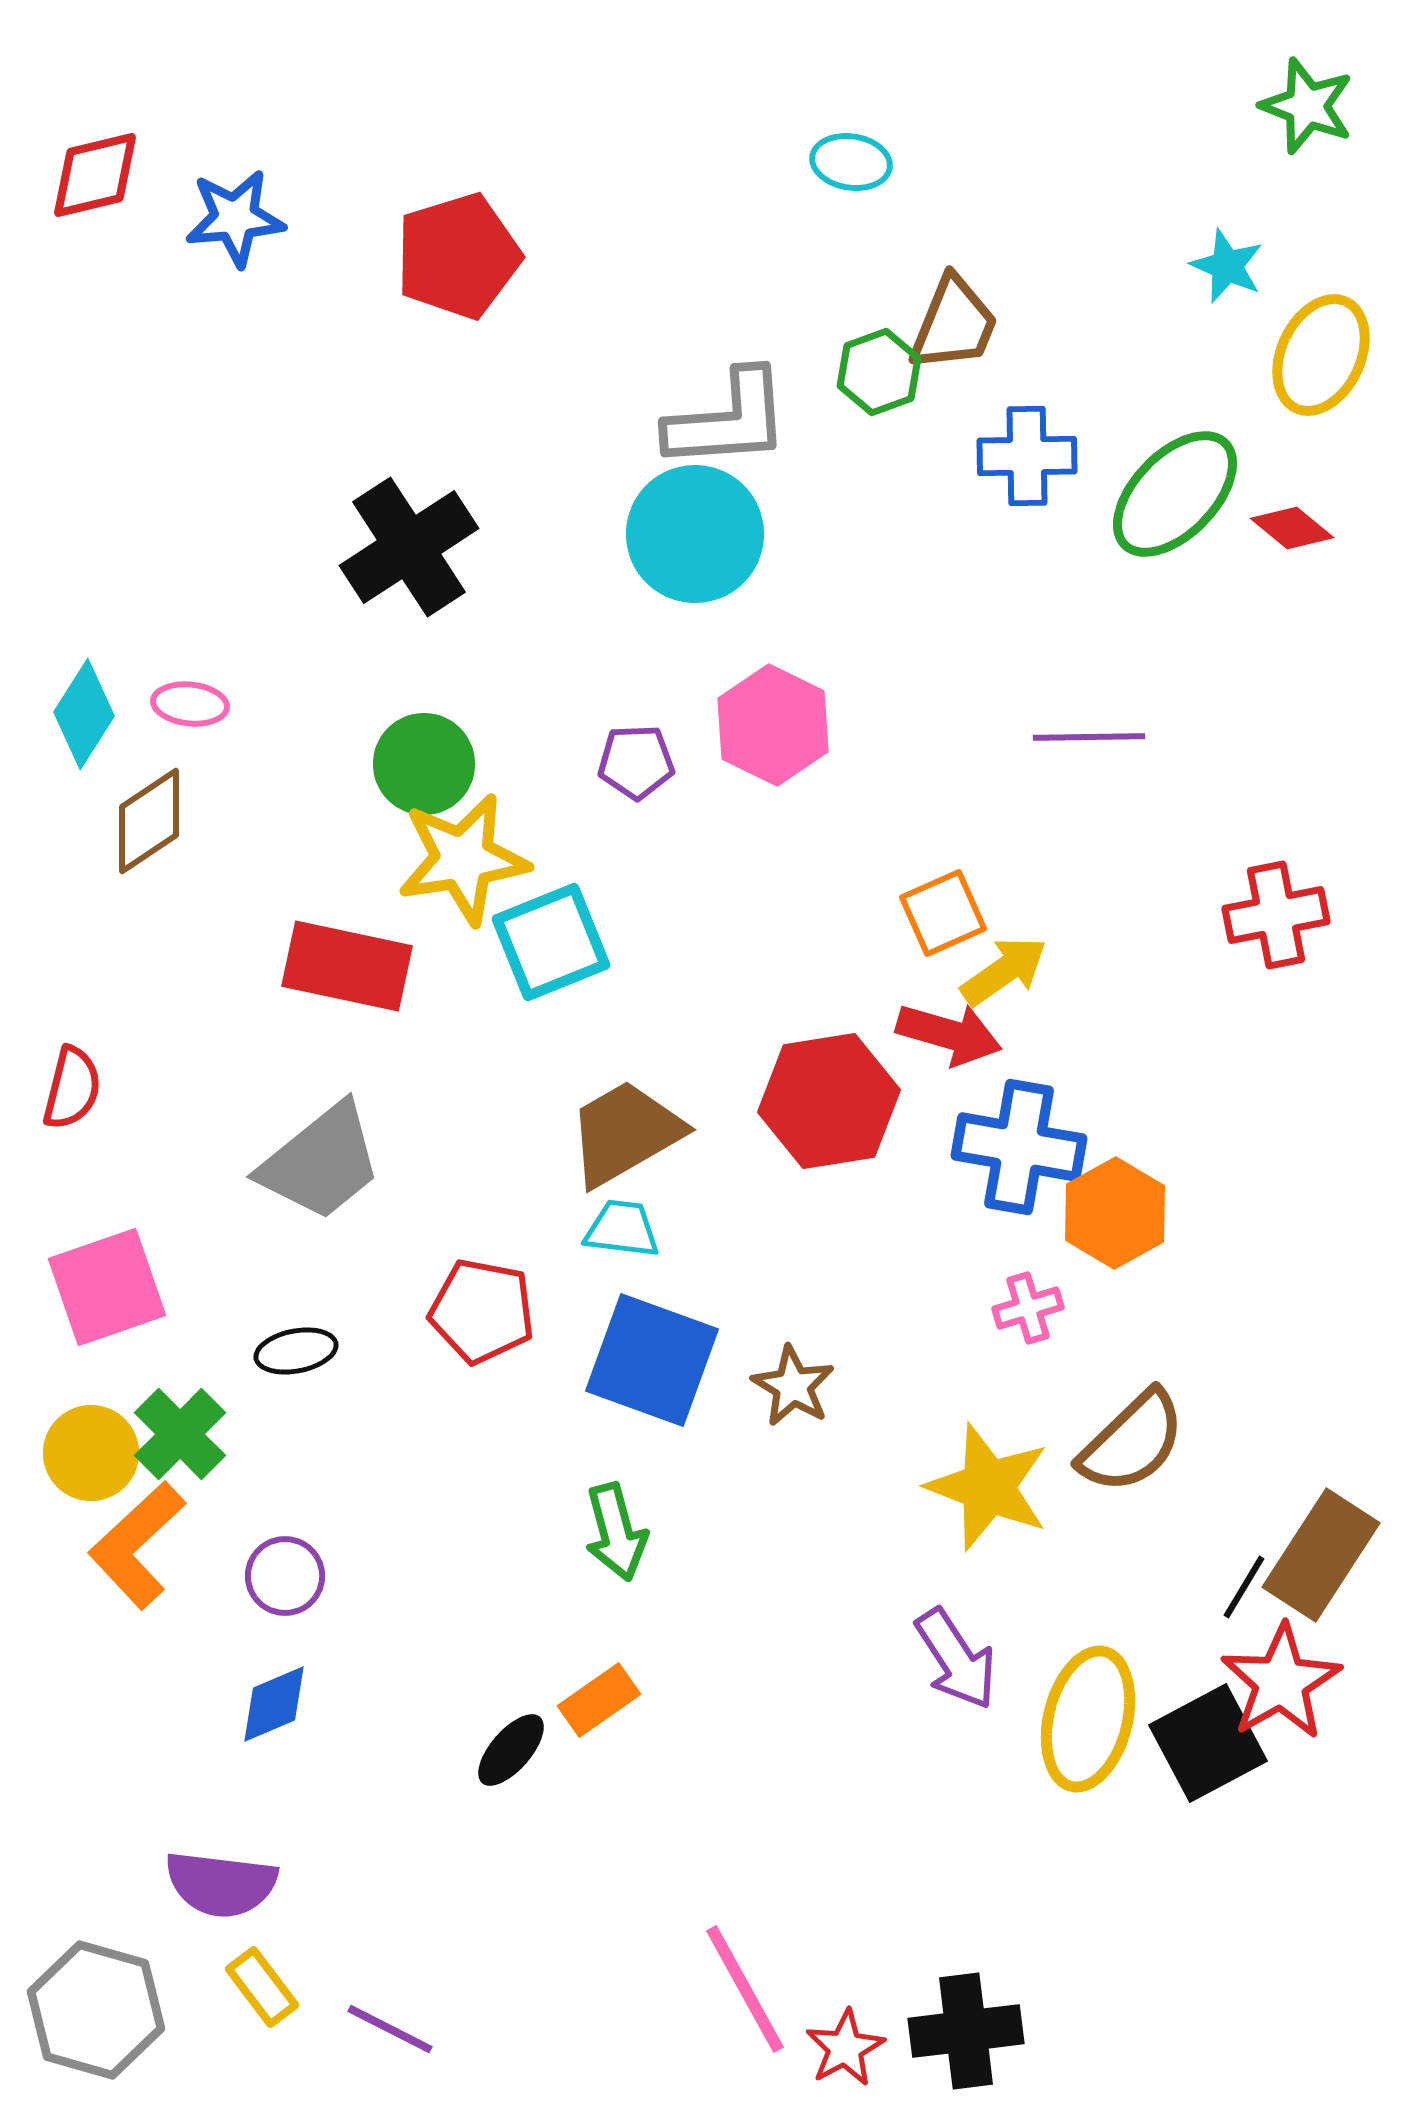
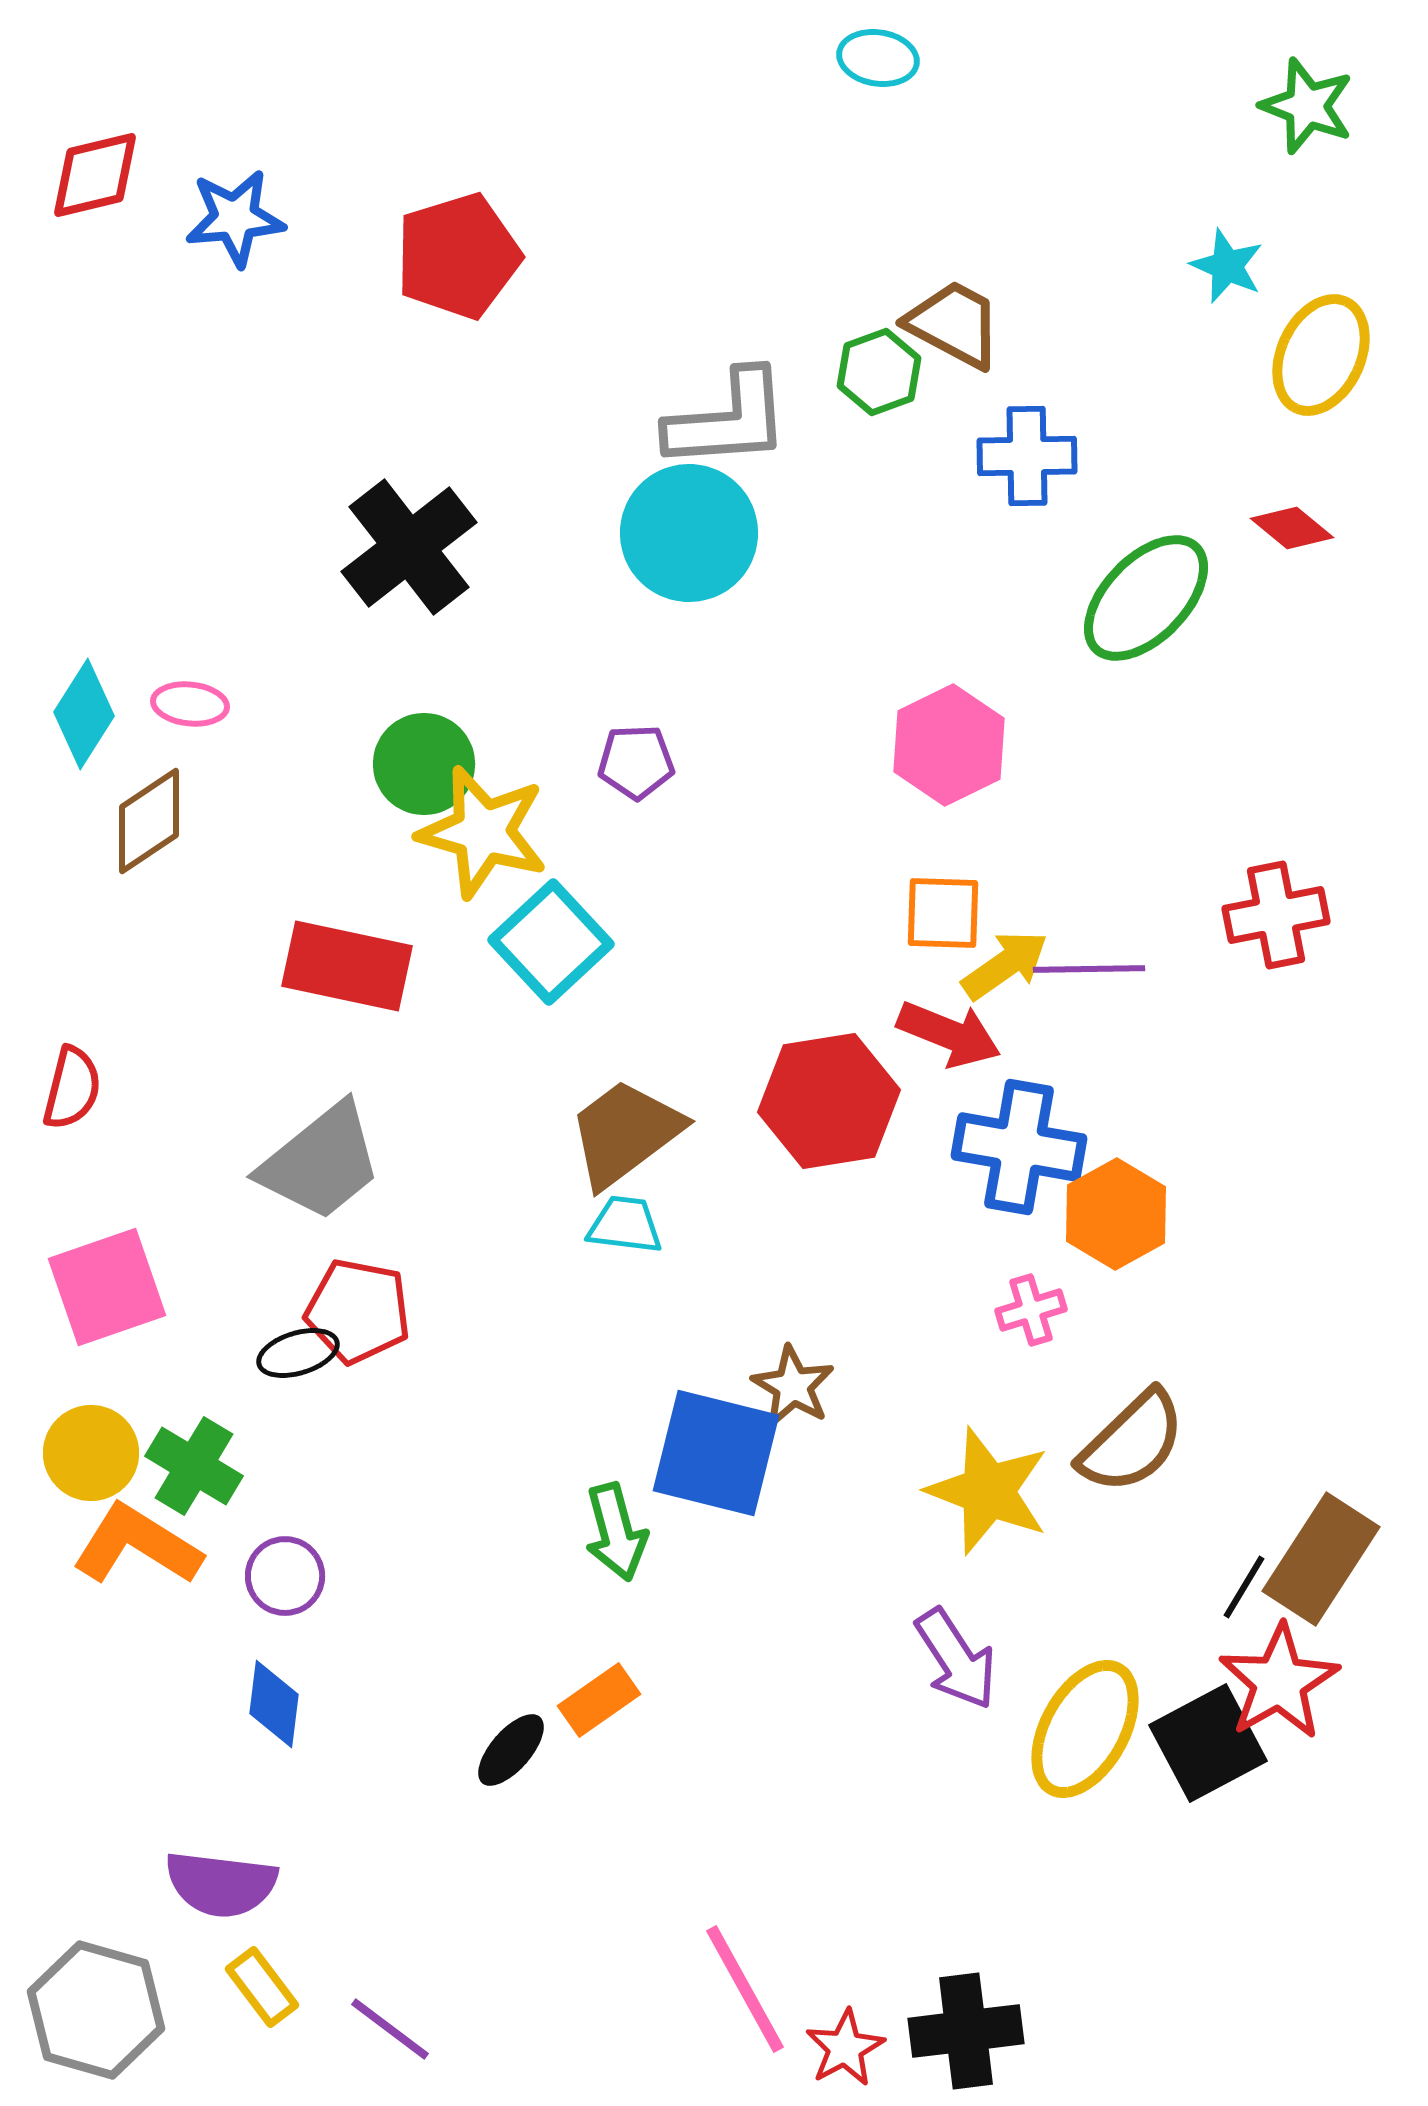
cyan ellipse at (851, 162): moved 27 px right, 104 px up
brown trapezoid at (954, 324): rotated 84 degrees counterclockwise
green ellipse at (1175, 494): moved 29 px left, 104 px down
cyan circle at (695, 534): moved 6 px left, 1 px up
black cross at (409, 547): rotated 5 degrees counterclockwise
pink hexagon at (773, 725): moved 176 px right, 20 px down; rotated 8 degrees clockwise
purple line at (1089, 737): moved 232 px down
yellow star at (463, 859): moved 20 px right, 27 px up; rotated 25 degrees clockwise
orange square at (943, 913): rotated 26 degrees clockwise
cyan square at (551, 942): rotated 21 degrees counterclockwise
yellow arrow at (1004, 971): moved 1 px right, 6 px up
red arrow at (949, 1034): rotated 6 degrees clockwise
brown trapezoid at (625, 1133): rotated 7 degrees counterclockwise
orange hexagon at (1115, 1213): moved 1 px right, 1 px down
cyan trapezoid at (622, 1229): moved 3 px right, 4 px up
pink cross at (1028, 1308): moved 3 px right, 2 px down
red pentagon at (482, 1311): moved 124 px left
black ellipse at (296, 1351): moved 2 px right, 2 px down; rotated 6 degrees counterclockwise
blue square at (652, 1360): moved 64 px right, 93 px down; rotated 6 degrees counterclockwise
green cross at (180, 1434): moved 14 px right, 32 px down; rotated 14 degrees counterclockwise
yellow star at (988, 1487): moved 4 px down
orange L-shape at (137, 1545): rotated 75 degrees clockwise
brown rectangle at (1321, 1555): moved 4 px down
red star at (1281, 1682): moved 2 px left
blue diamond at (274, 1704): rotated 60 degrees counterclockwise
yellow ellipse at (1088, 1719): moved 3 px left, 10 px down; rotated 15 degrees clockwise
purple line at (390, 2029): rotated 10 degrees clockwise
